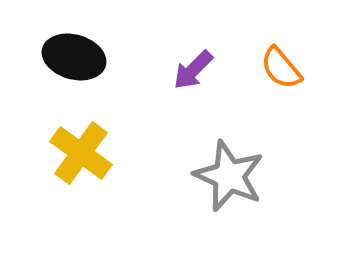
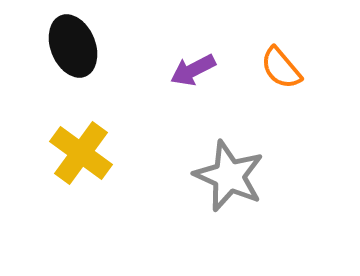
black ellipse: moved 1 px left, 11 px up; rotated 52 degrees clockwise
purple arrow: rotated 18 degrees clockwise
